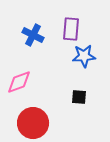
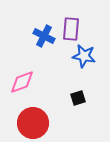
blue cross: moved 11 px right, 1 px down
blue star: rotated 15 degrees clockwise
pink diamond: moved 3 px right
black square: moved 1 px left, 1 px down; rotated 21 degrees counterclockwise
